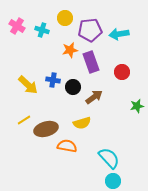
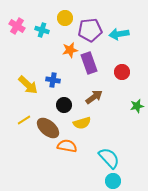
purple rectangle: moved 2 px left, 1 px down
black circle: moved 9 px left, 18 px down
brown ellipse: moved 2 px right, 1 px up; rotated 55 degrees clockwise
